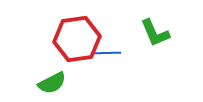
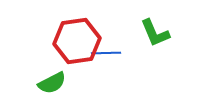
red hexagon: moved 2 px down
